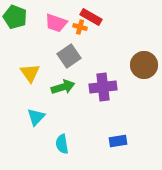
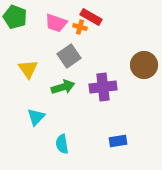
yellow triangle: moved 2 px left, 4 px up
